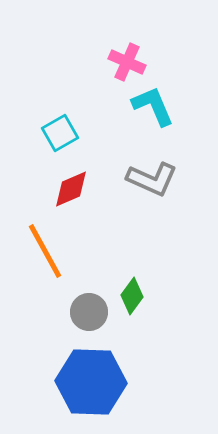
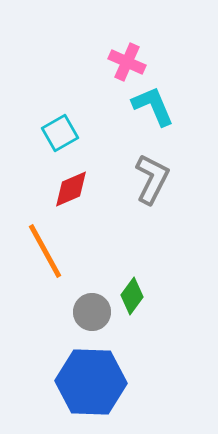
gray L-shape: rotated 87 degrees counterclockwise
gray circle: moved 3 px right
